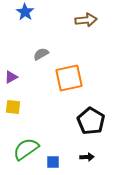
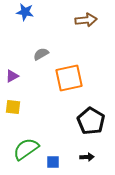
blue star: rotated 24 degrees counterclockwise
purple triangle: moved 1 px right, 1 px up
